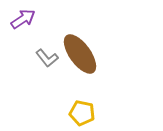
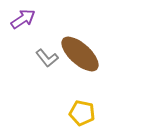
brown ellipse: rotated 12 degrees counterclockwise
